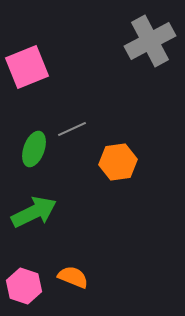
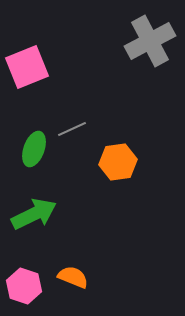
green arrow: moved 2 px down
